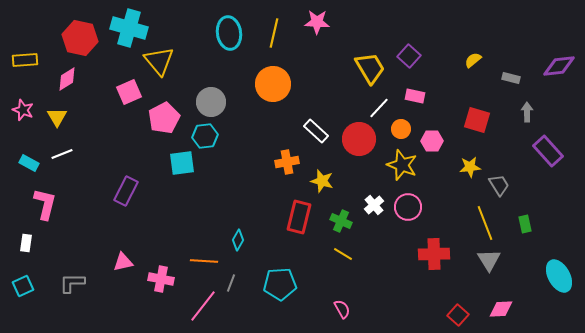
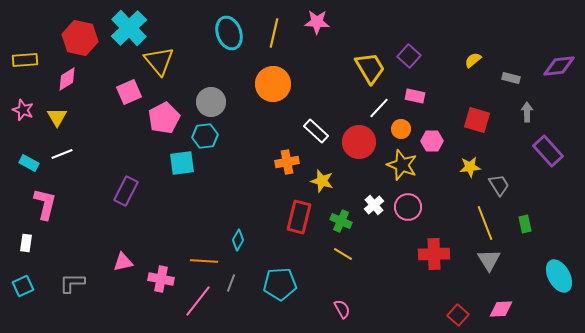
cyan cross at (129, 28): rotated 30 degrees clockwise
cyan ellipse at (229, 33): rotated 12 degrees counterclockwise
red circle at (359, 139): moved 3 px down
pink line at (203, 306): moved 5 px left, 5 px up
